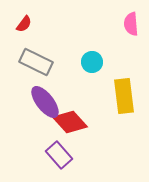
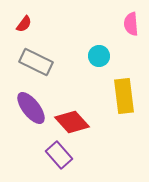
cyan circle: moved 7 px right, 6 px up
purple ellipse: moved 14 px left, 6 px down
red diamond: moved 2 px right
